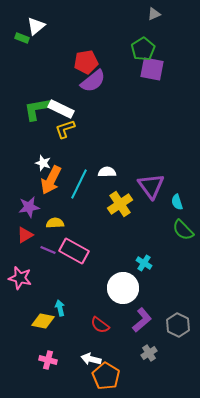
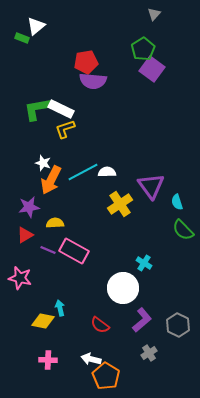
gray triangle: rotated 24 degrees counterclockwise
purple square: rotated 25 degrees clockwise
purple semicircle: rotated 44 degrees clockwise
cyan line: moved 4 px right, 12 px up; rotated 36 degrees clockwise
pink cross: rotated 12 degrees counterclockwise
